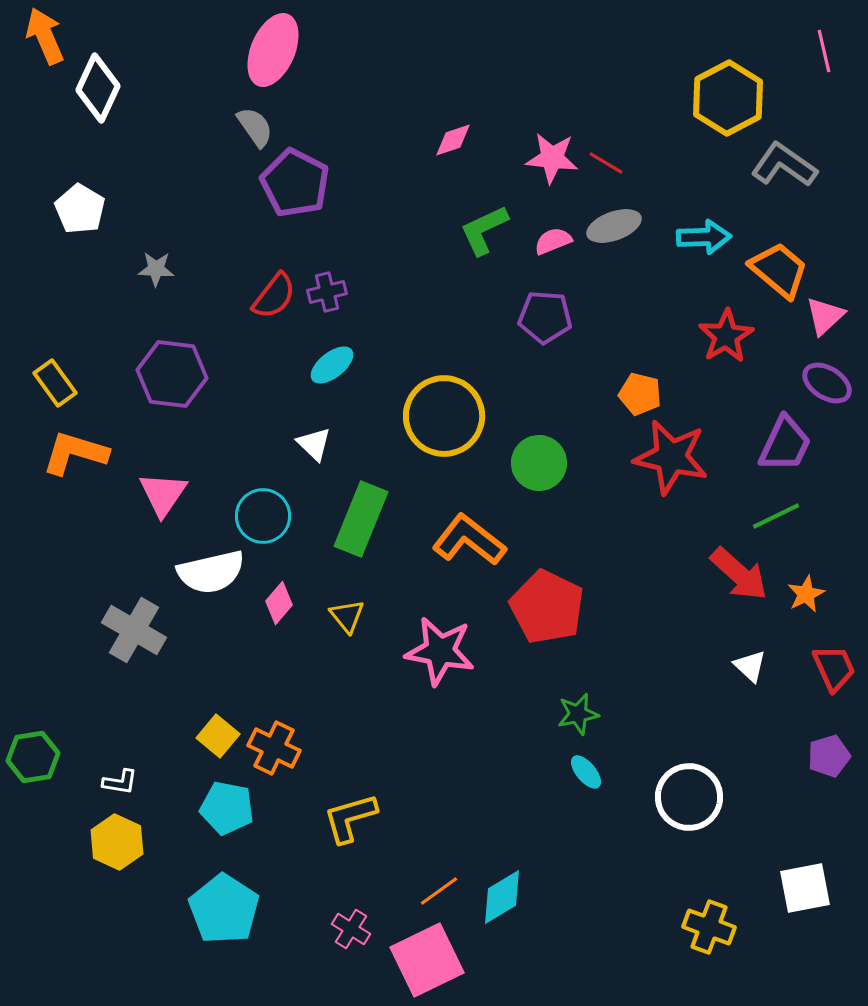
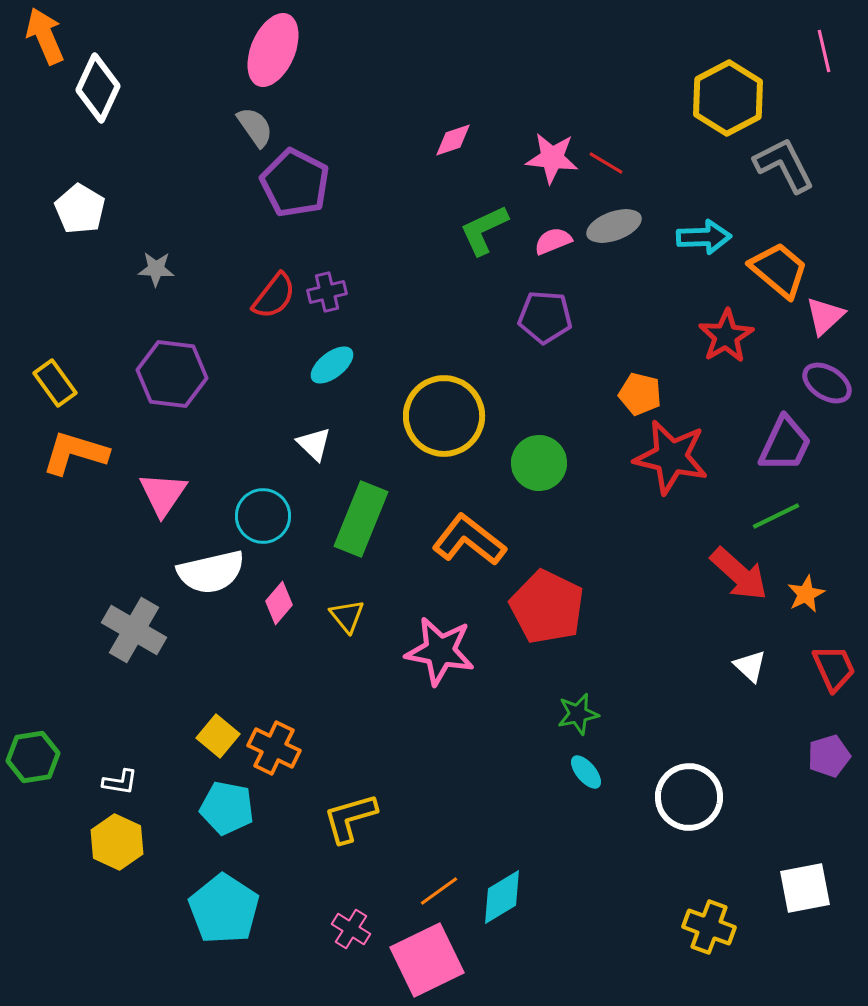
gray L-shape at (784, 165): rotated 28 degrees clockwise
